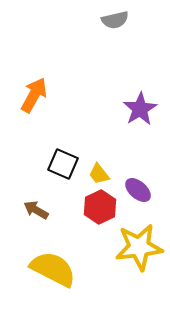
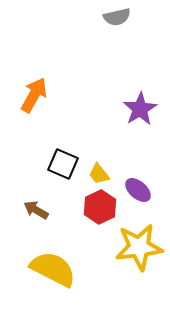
gray semicircle: moved 2 px right, 3 px up
